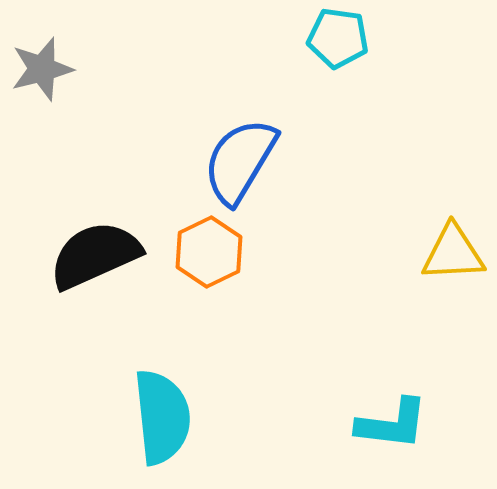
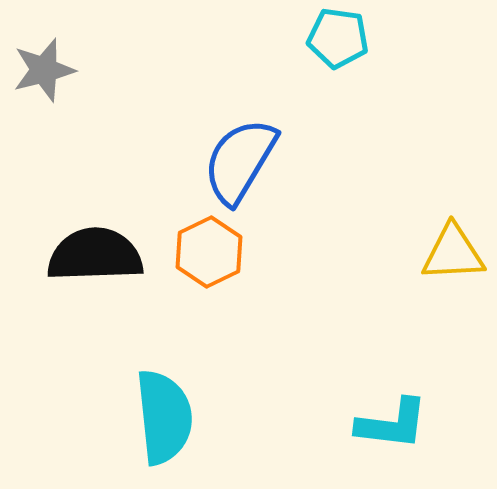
gray star: moved 2 px right, 1 px down
black semicircle: rotated 22 degrees clockwise
cyan semicircle: moved 2 px right
